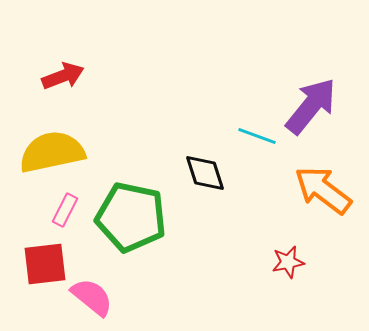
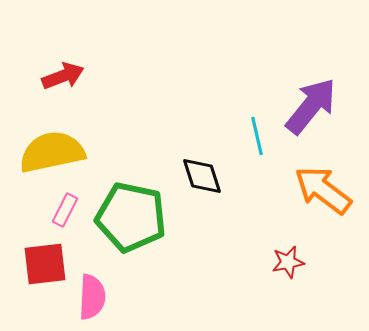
cyan line: rotated 57 degrees clockwise
black diamond: moved 3 px left, 3 px down
pink semicircle: rotated 54 degrees clockwise
